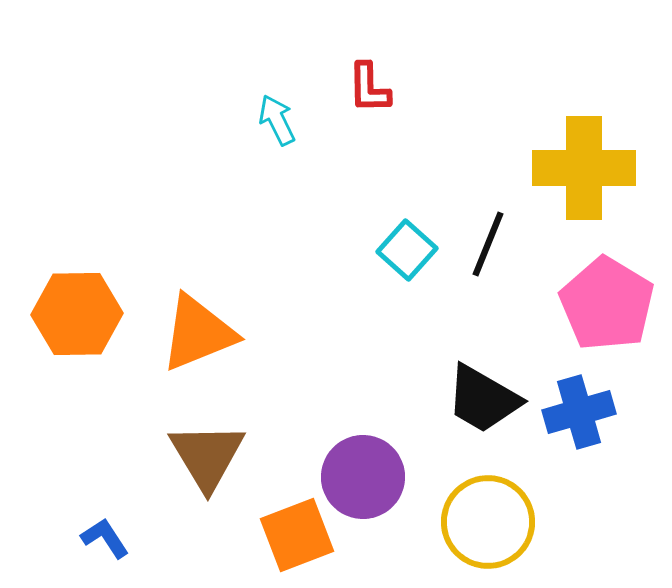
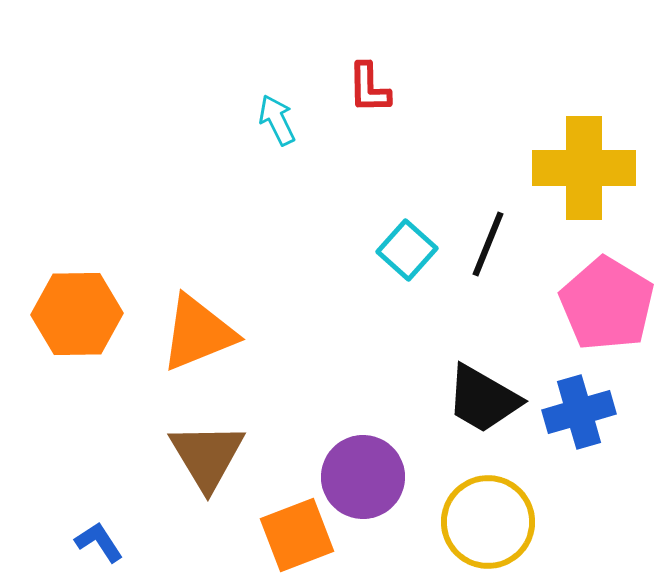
blue L-shape: moved 6 px left, 4 px down
